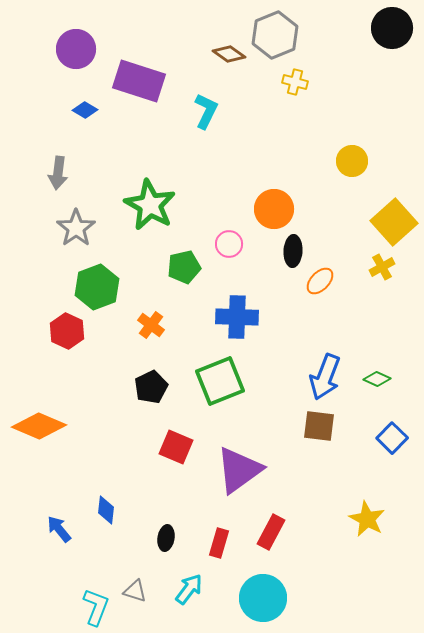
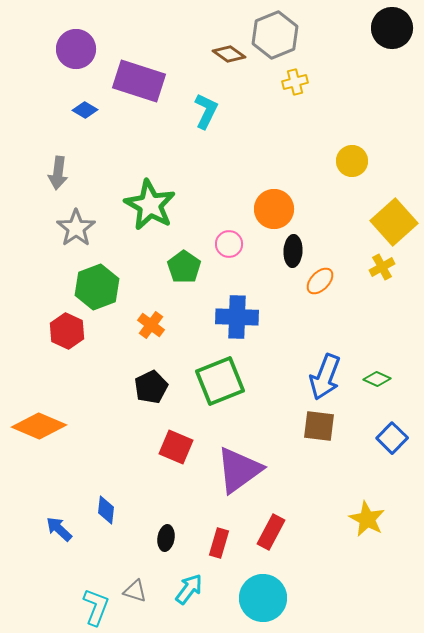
yellow cross at (295, 82): rotated 30 degrees counterclockwise
green pentagon at (184, 267): rotated 24 degrees counterclockwise
blue arrow at (59, 529): rotated 8 degrees counterclockwise
